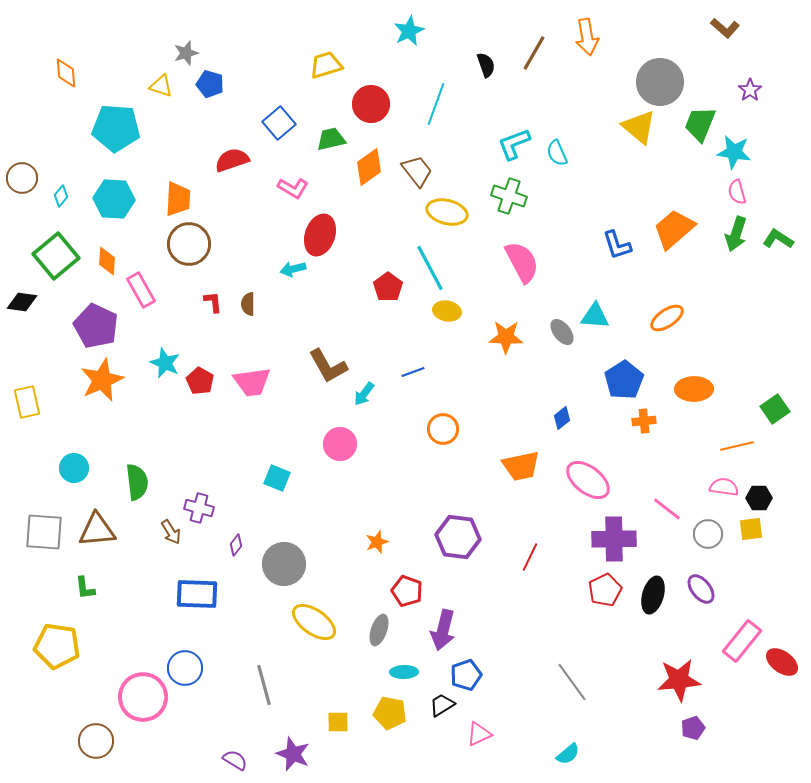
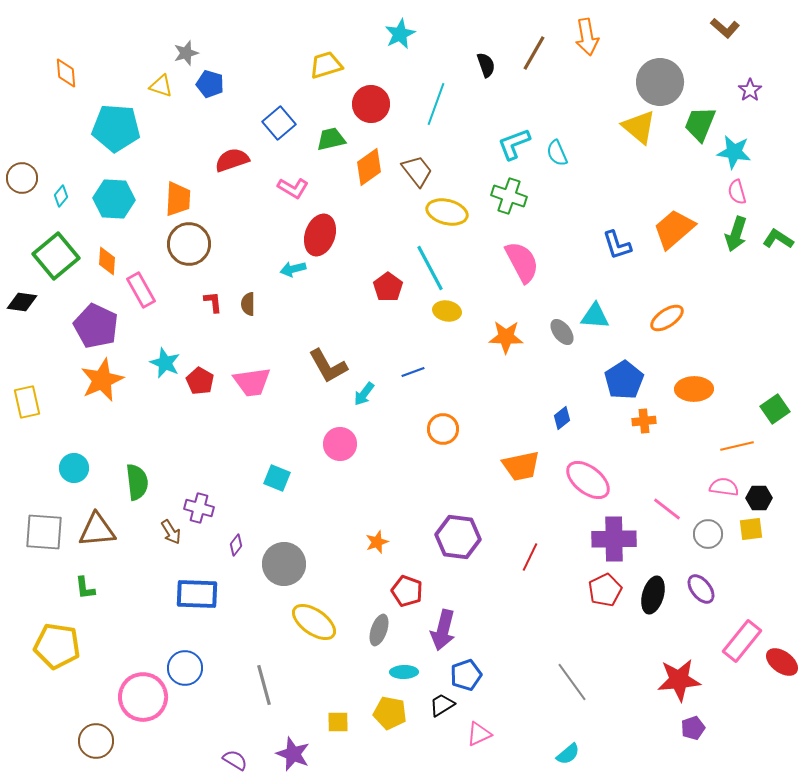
cyan star at (409, 31): moved 9 px left, 3 px down
